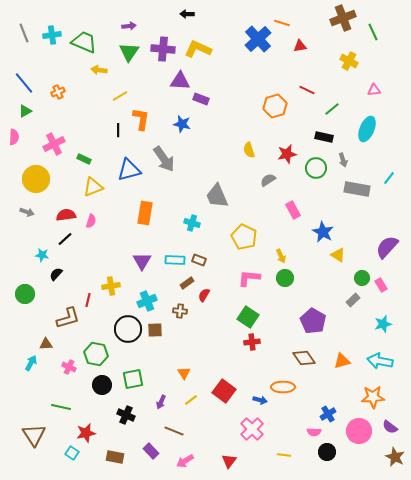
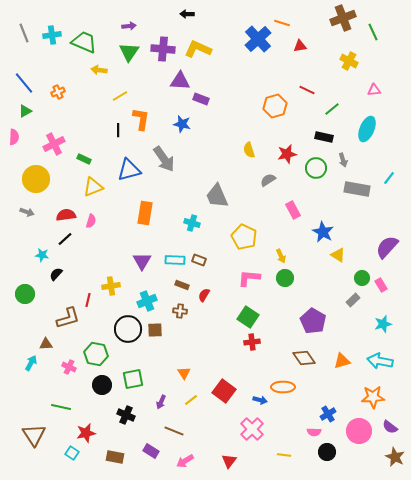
brown rectangle at (187, 283): moved 5 px left, 2 px down; rotated 56 degrees clockwise
purple rectangle at (151, 451): rotated 14 degrees counterclockwise
